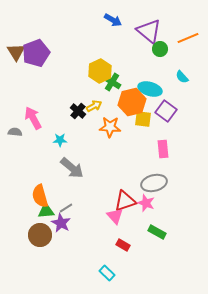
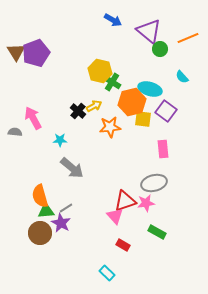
yellow hexagon: rotated 20 degrees counterclockwise
orange star: rotated 10 degrees counterclockwise
pink star: rotated 30 degrees counterclockwise
brown circle: moved 2 px up
